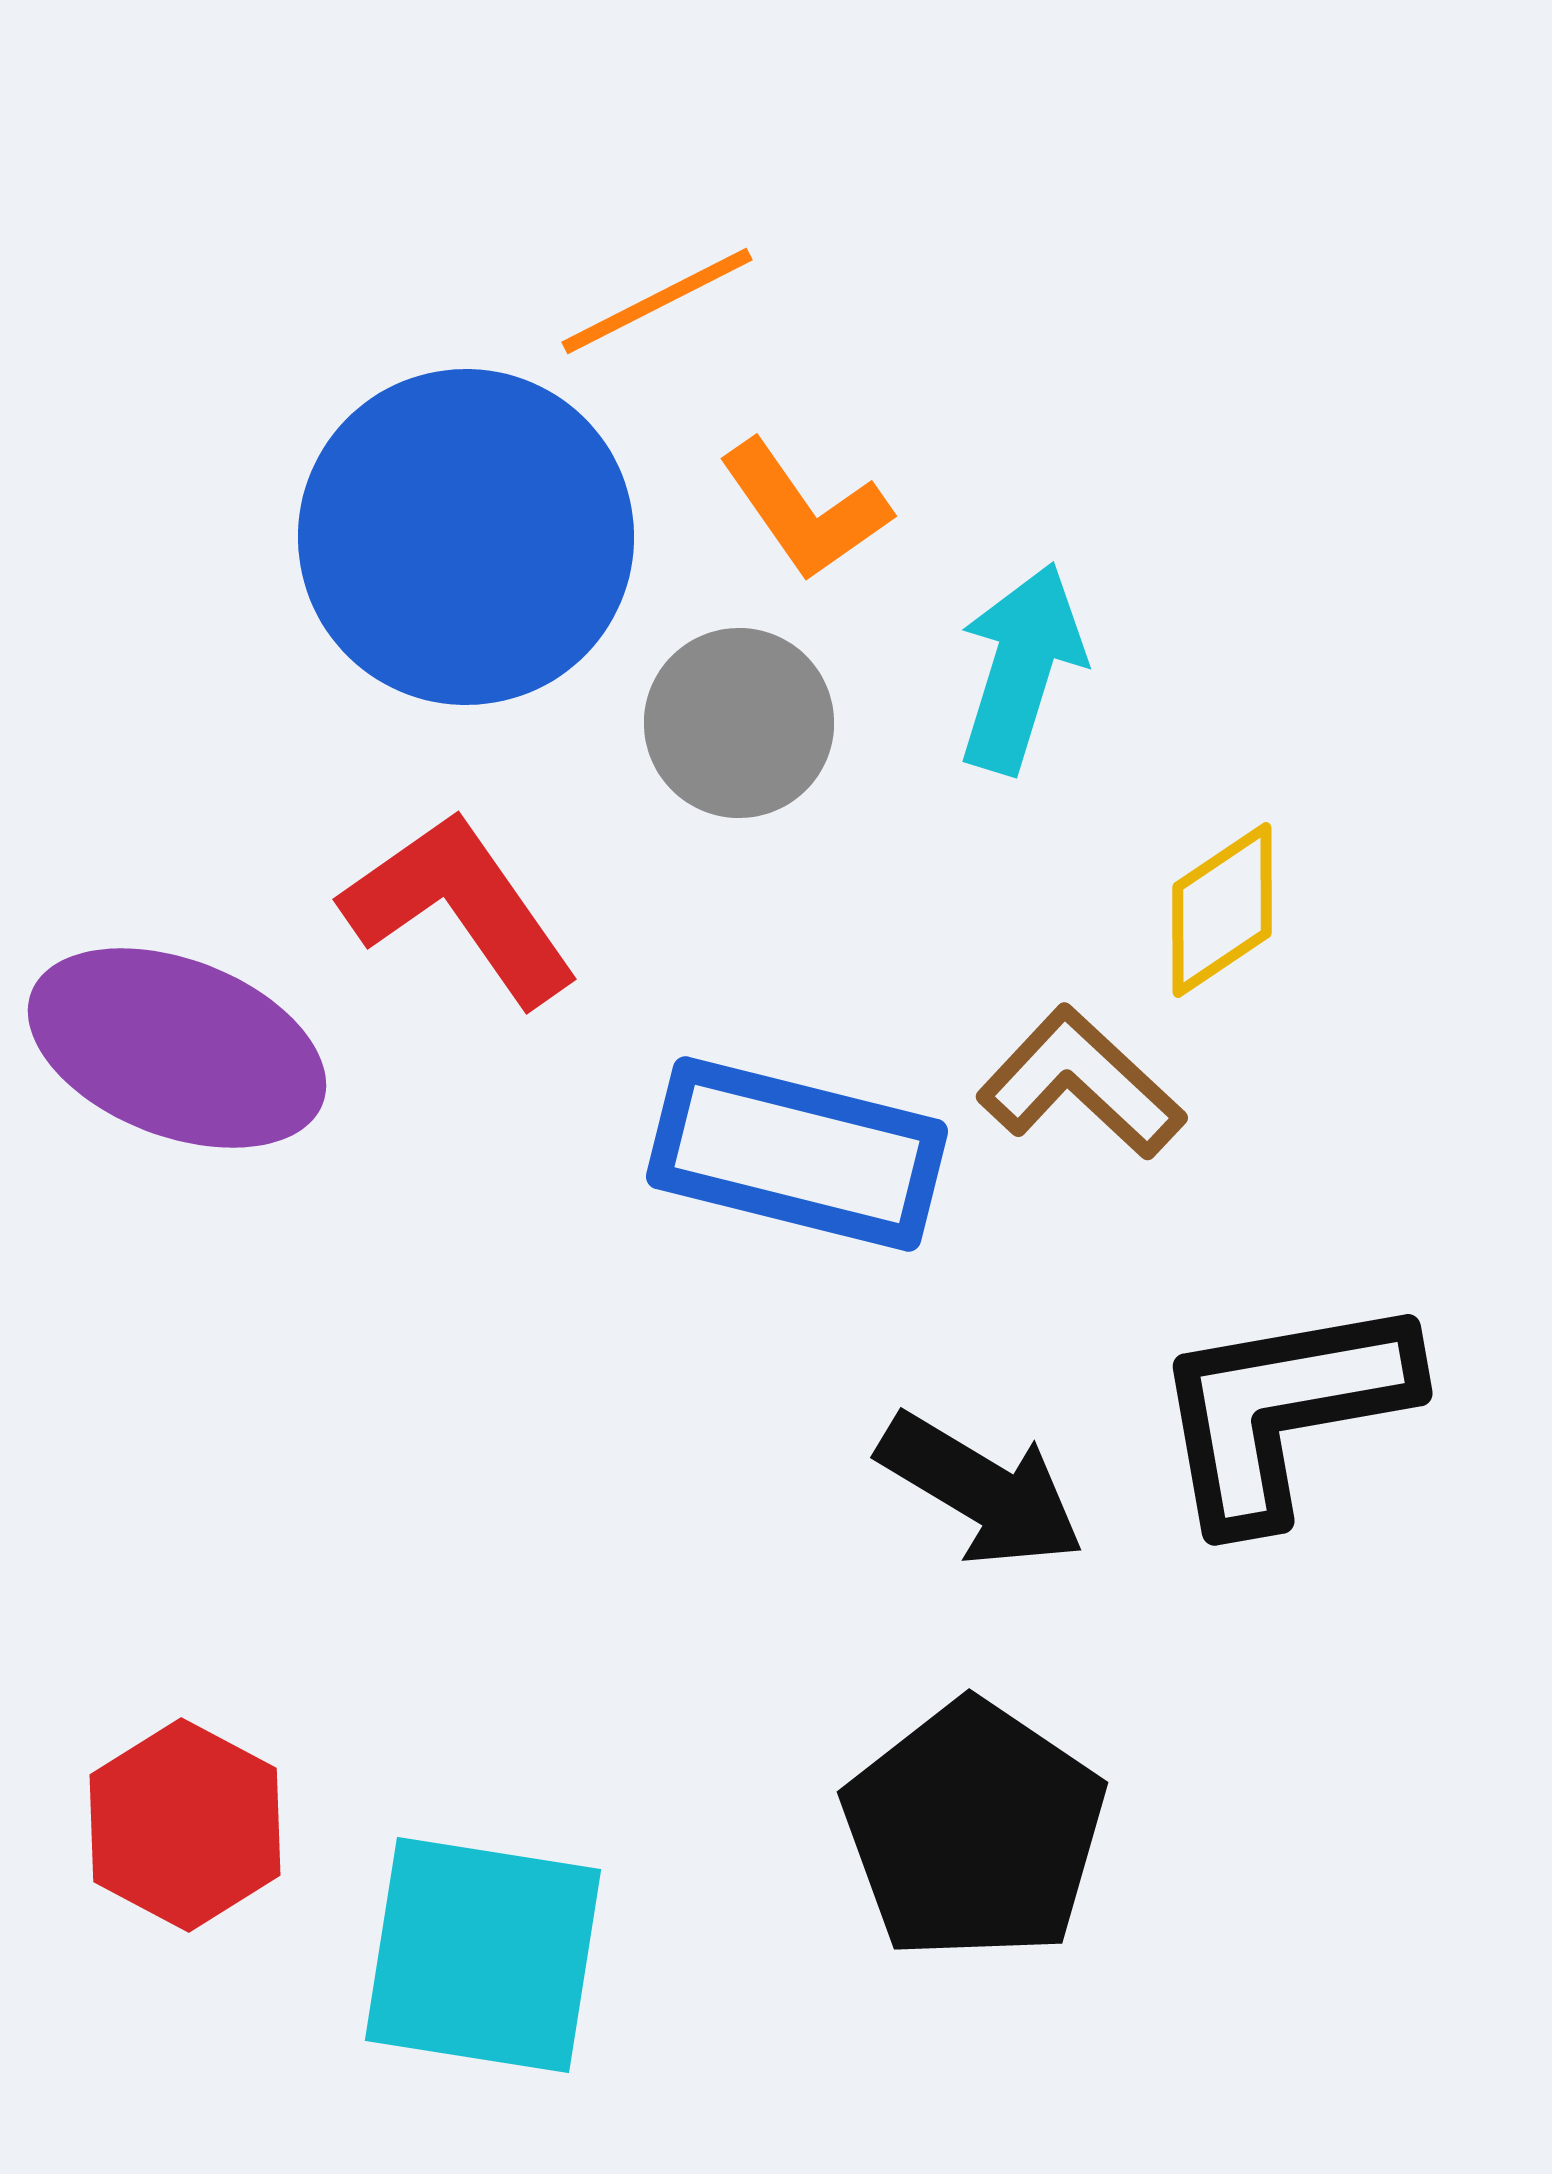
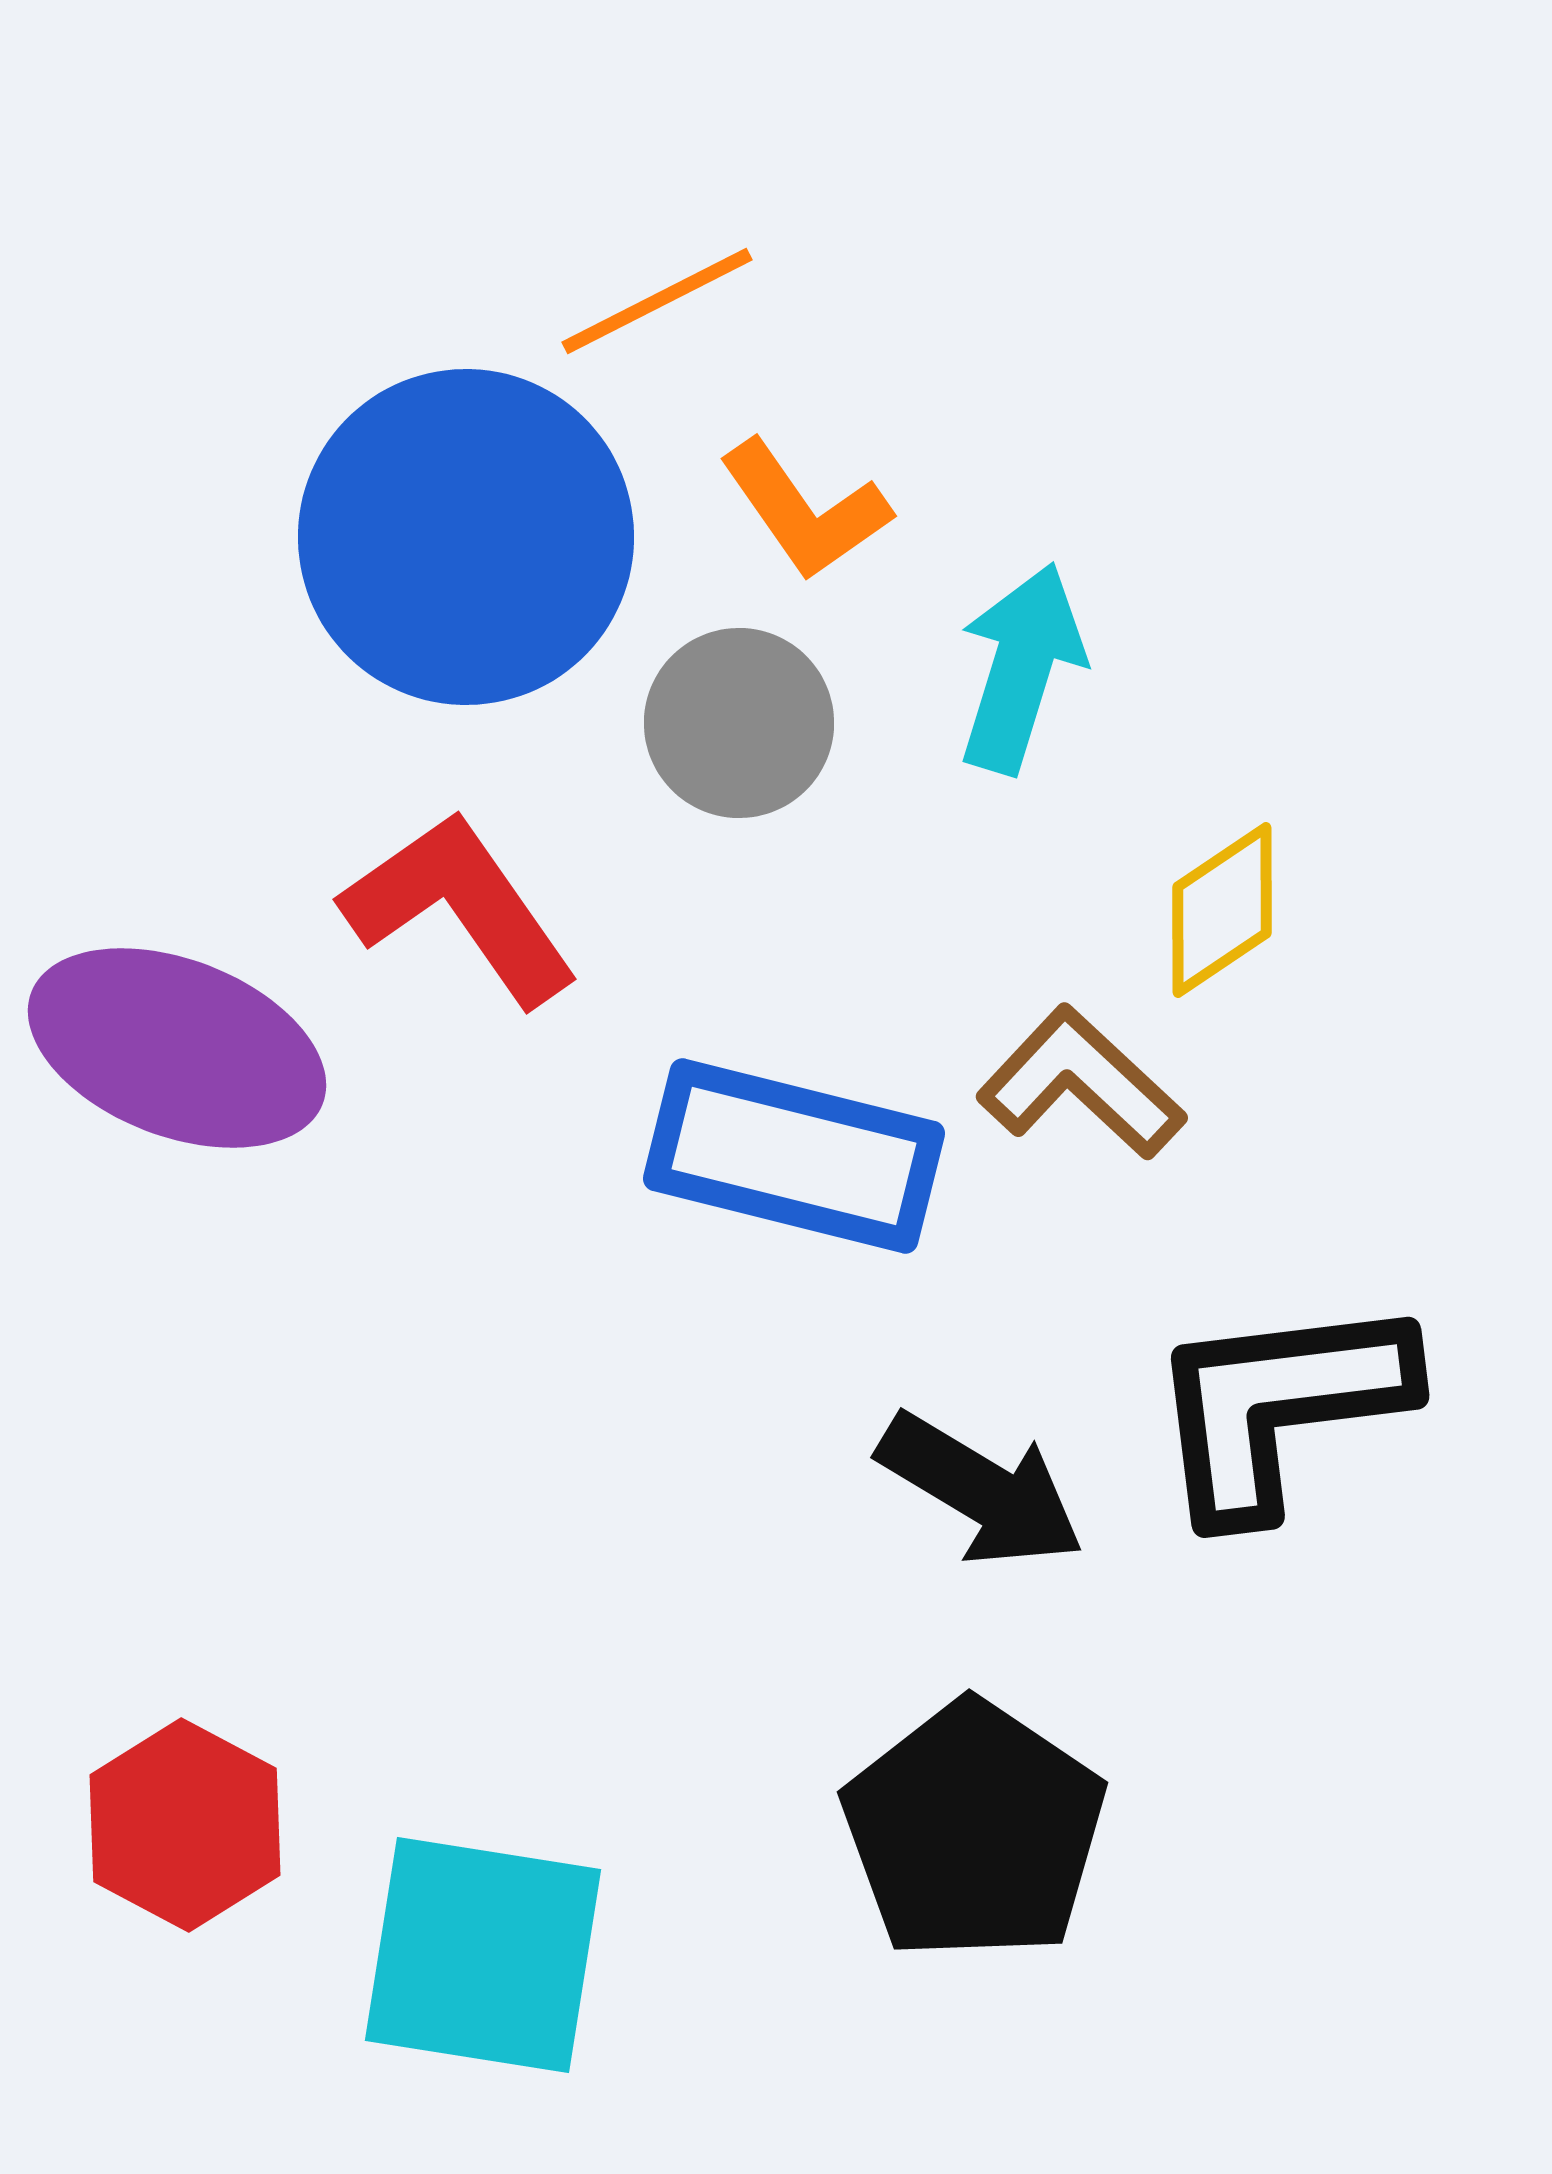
blue rectangle: moved 3 px left, 2 px down
black L-shape: moved 4 px left, 4 px up; rotated 3 degrees clockwise
